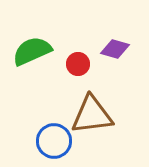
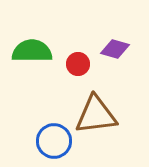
green semicircle: rotated 24 degrees clockwise
brown triangle: moved 4 px right
